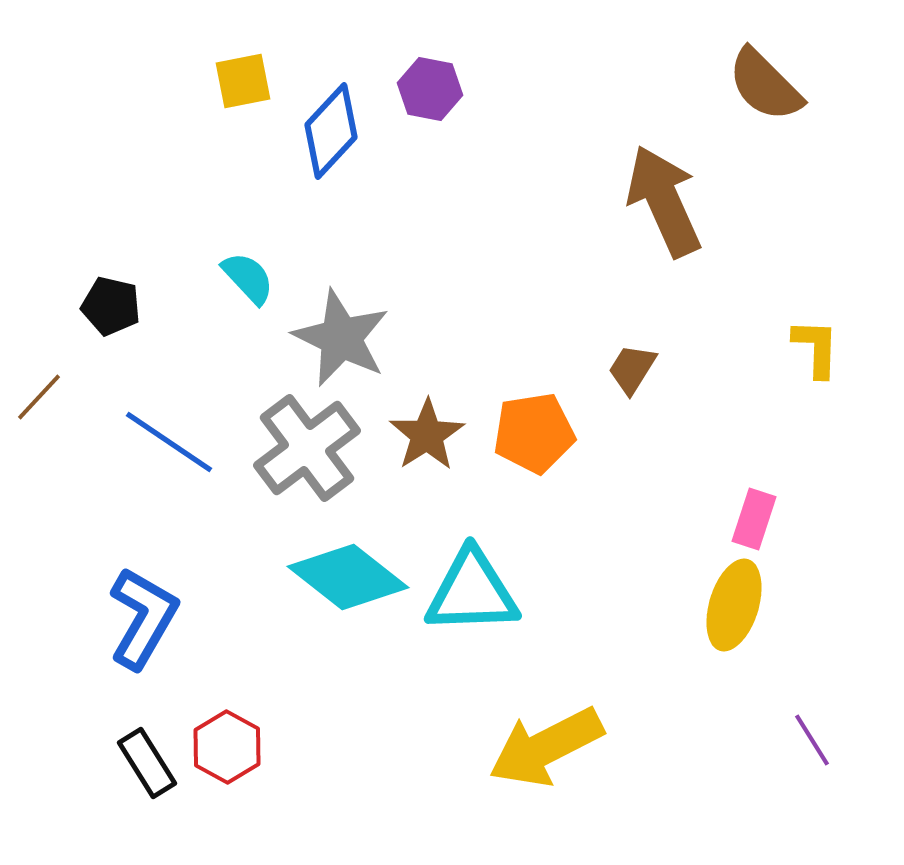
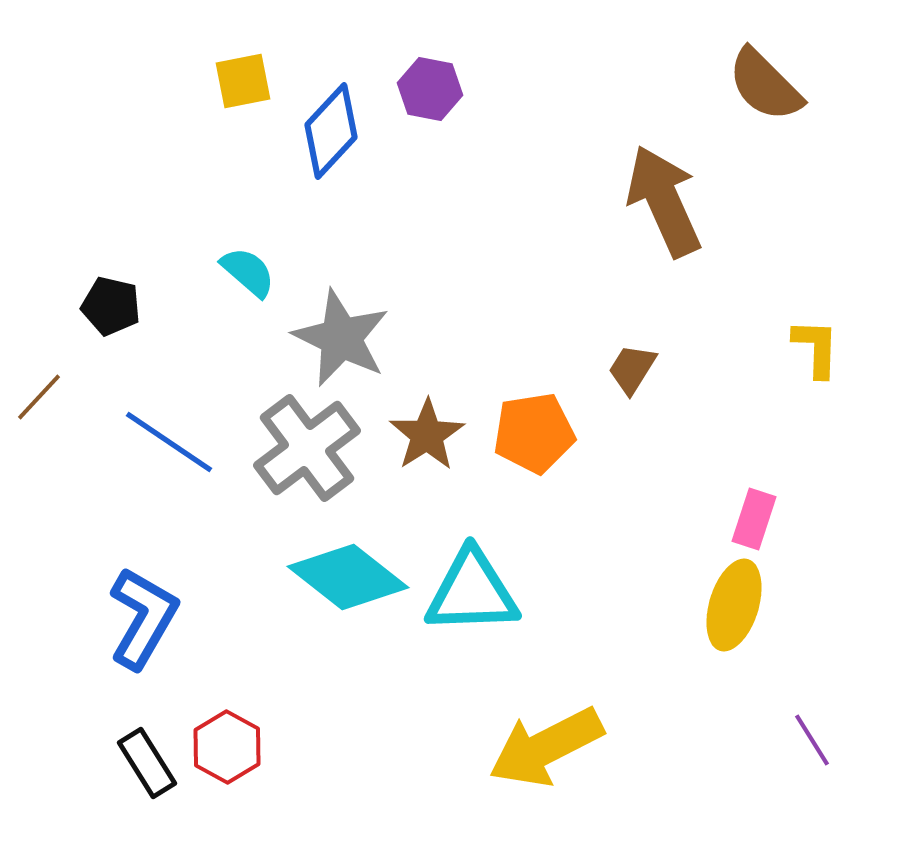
cyan semicircle: moved 6 px up; rotated 6 degrees counterclockwise
